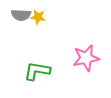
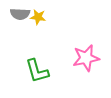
gray semicircle: moved 1 px left, 1 px up
green L-shape: rotated 116 degrees counterclockwise
